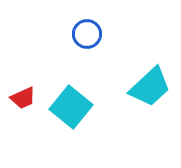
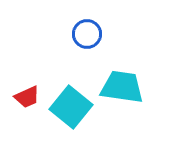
cyan trapezoid: moved 28 px left; rotated 129 degrees counterclockwise
red trapezoid: moved 4 px right, 1 px up
